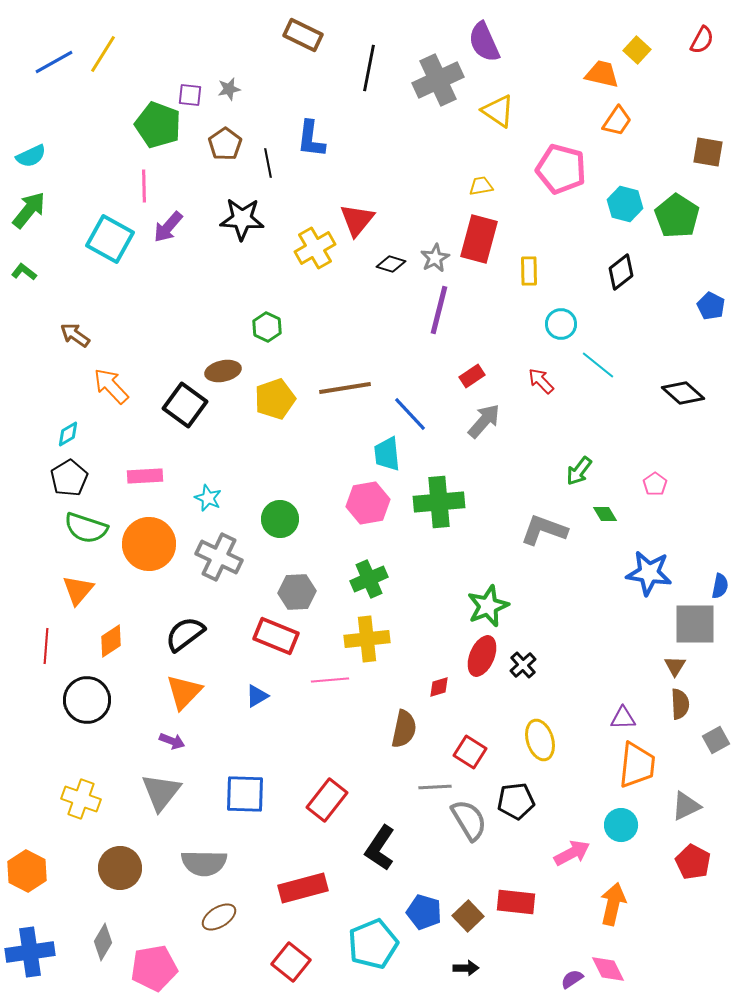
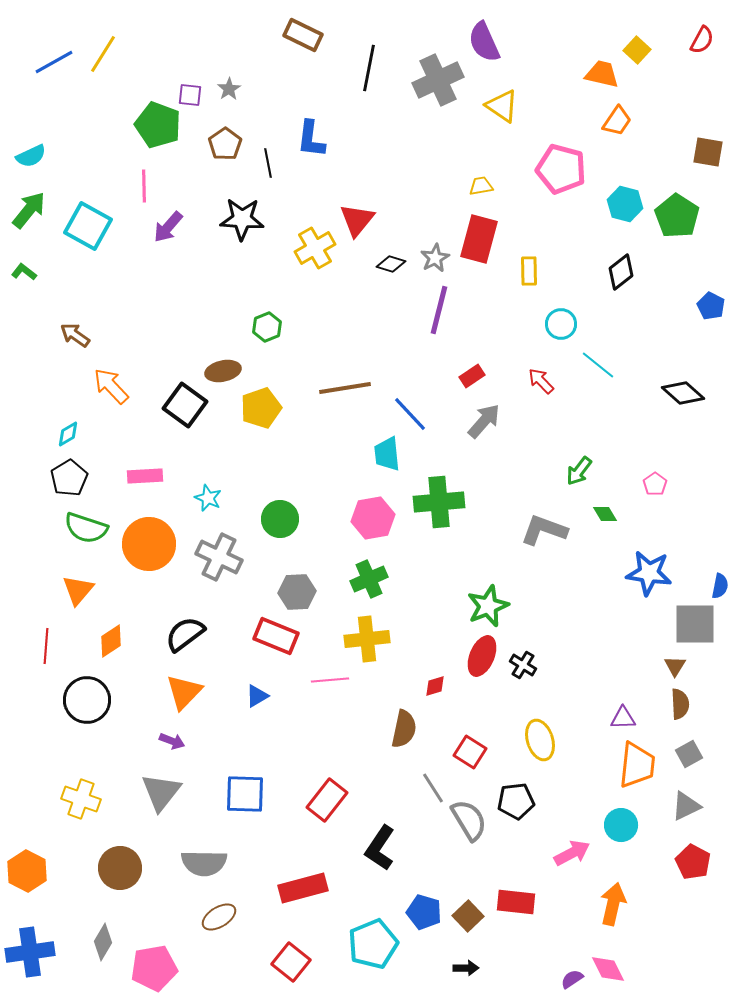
gray star at (229, 89): rotated 20 degrees counterclockwise
yellow triangle at (498, 111): moved 4 px right, 5 px up
cyan square at (110, 239): moved 22 px left, 13 px up
green hexagon at (267, 327): rotated 12 degrees clockwise
yellow pentagon at (275, 399): moved 14 px left, 9 px down
pink hexagon at (368, 503): moved 5 px right, 15 px down
black cross at (523, 665): rotated 16 degrees counterclockwise
red diamond at (439, 687): moved 4 px left, 1 px up
gray square at (716, 740): moved 27 px left, 14 px down
gray line at (435, 787): moved 2 px left, 1 px down; rotated 60 degrees clockwise
